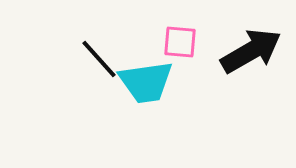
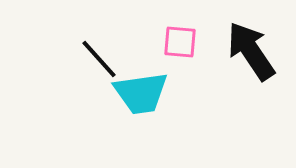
black arrow: rotated 94 degrees counterclockwise
cyan trapezoid: moved 5 px left, 11 px down
